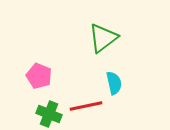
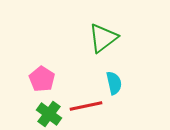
pink pentagon: moved 3 px right, 3 px down; rotated 10 degrees clockwise
green cross: rotated 15 degrees clockwise
